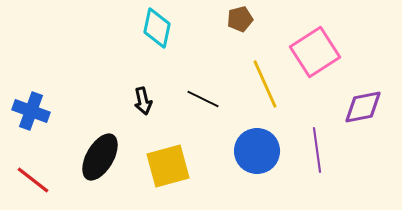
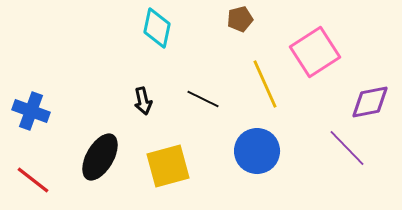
purple diamond: moved 7 px right, 5 px up
purple line: moved 30 px right, 2 px up; rotated 36 degrees counterclockwise
